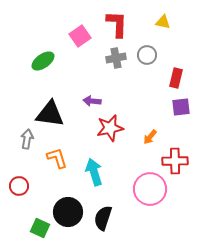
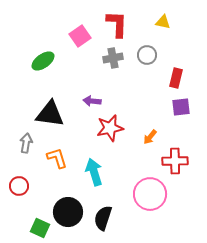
gray cross: moved 3 px left
gray arrow: moved 1 px left, 4 px down
pink circle: moved 5 px down
